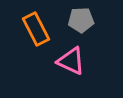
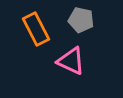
gray pentagon: rotated 15 degrees clockwise
